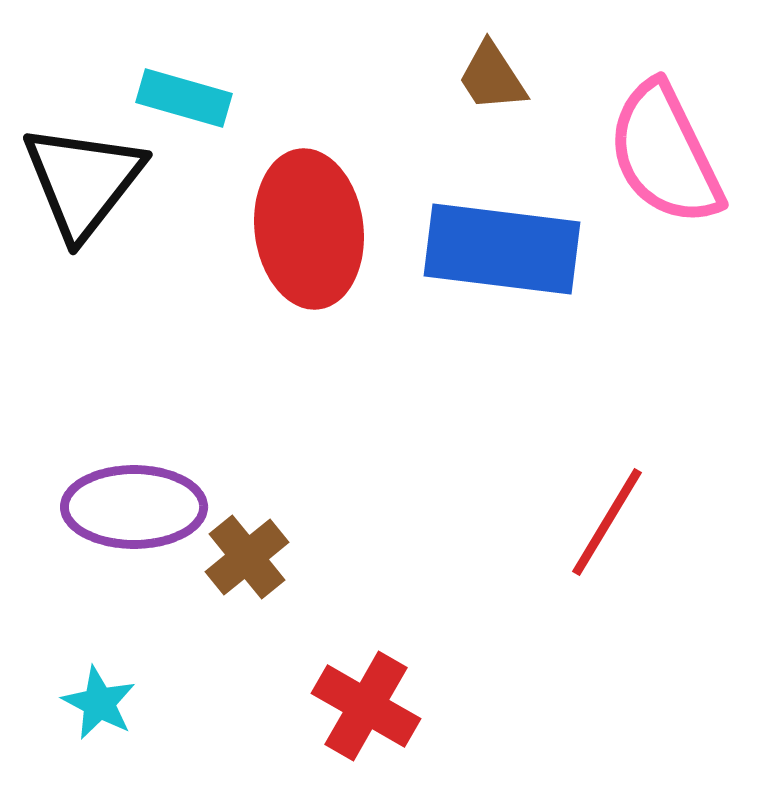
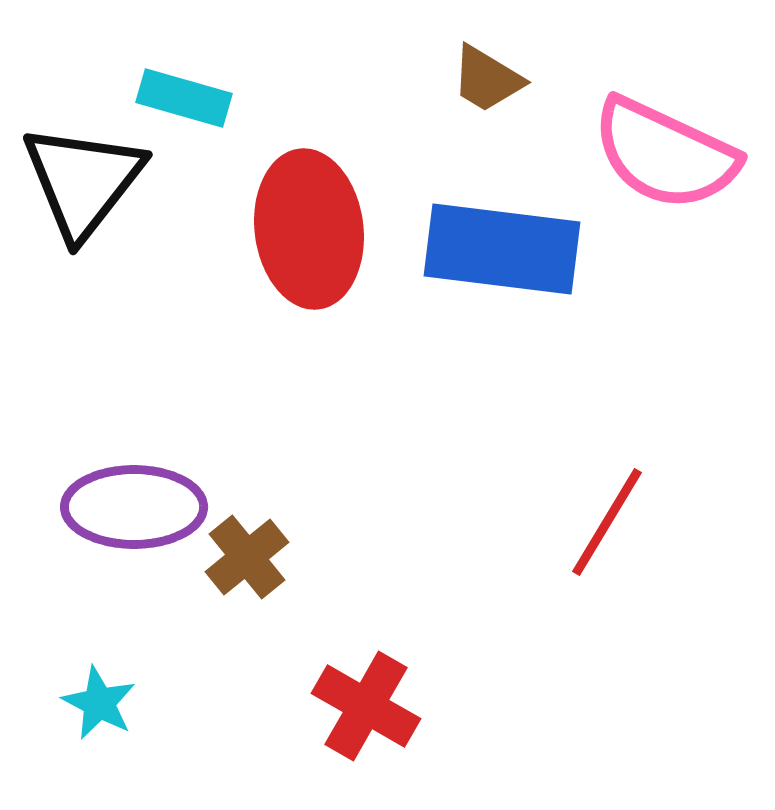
brown trapezoid: moved 5 px left, 2 px down; rotated 26 degrees counterclockwise
pink semicircle: rotated 39 degrees counterclockwise
